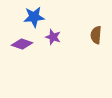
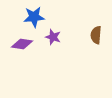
purple diamond: rotated 10 degrees counterclockwise
